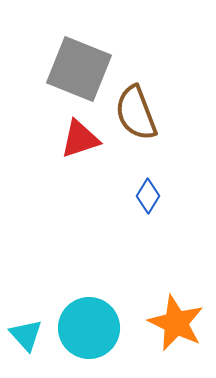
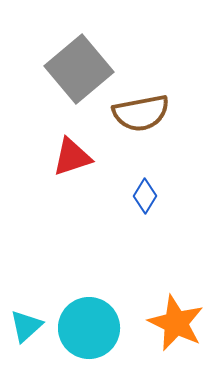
gray square: rotated 28 degrees clockwise
brown semicircle: moved 5 px right; rotated 80 degrees counterclockwise
red triangle: moved 8 px left, 18 px down
blue diamond: moved 3 px left
cyan triangle: moved 9 px up; rotated 30 degrees clockwise
